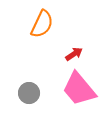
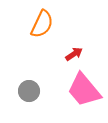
pink trapezoid: moved 5 px right, 1 px down
gray circle: moved 2 px up
